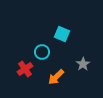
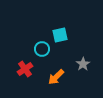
cyan square: moved 2 px left, 1 px down; rotated 35 degrees counterclockwise
cyan circle: moved 3 px up
